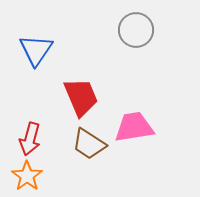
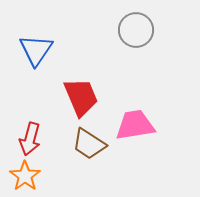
pink trapezoid: moved 1 px right, 2 px up
orange star: moved 2 px left
